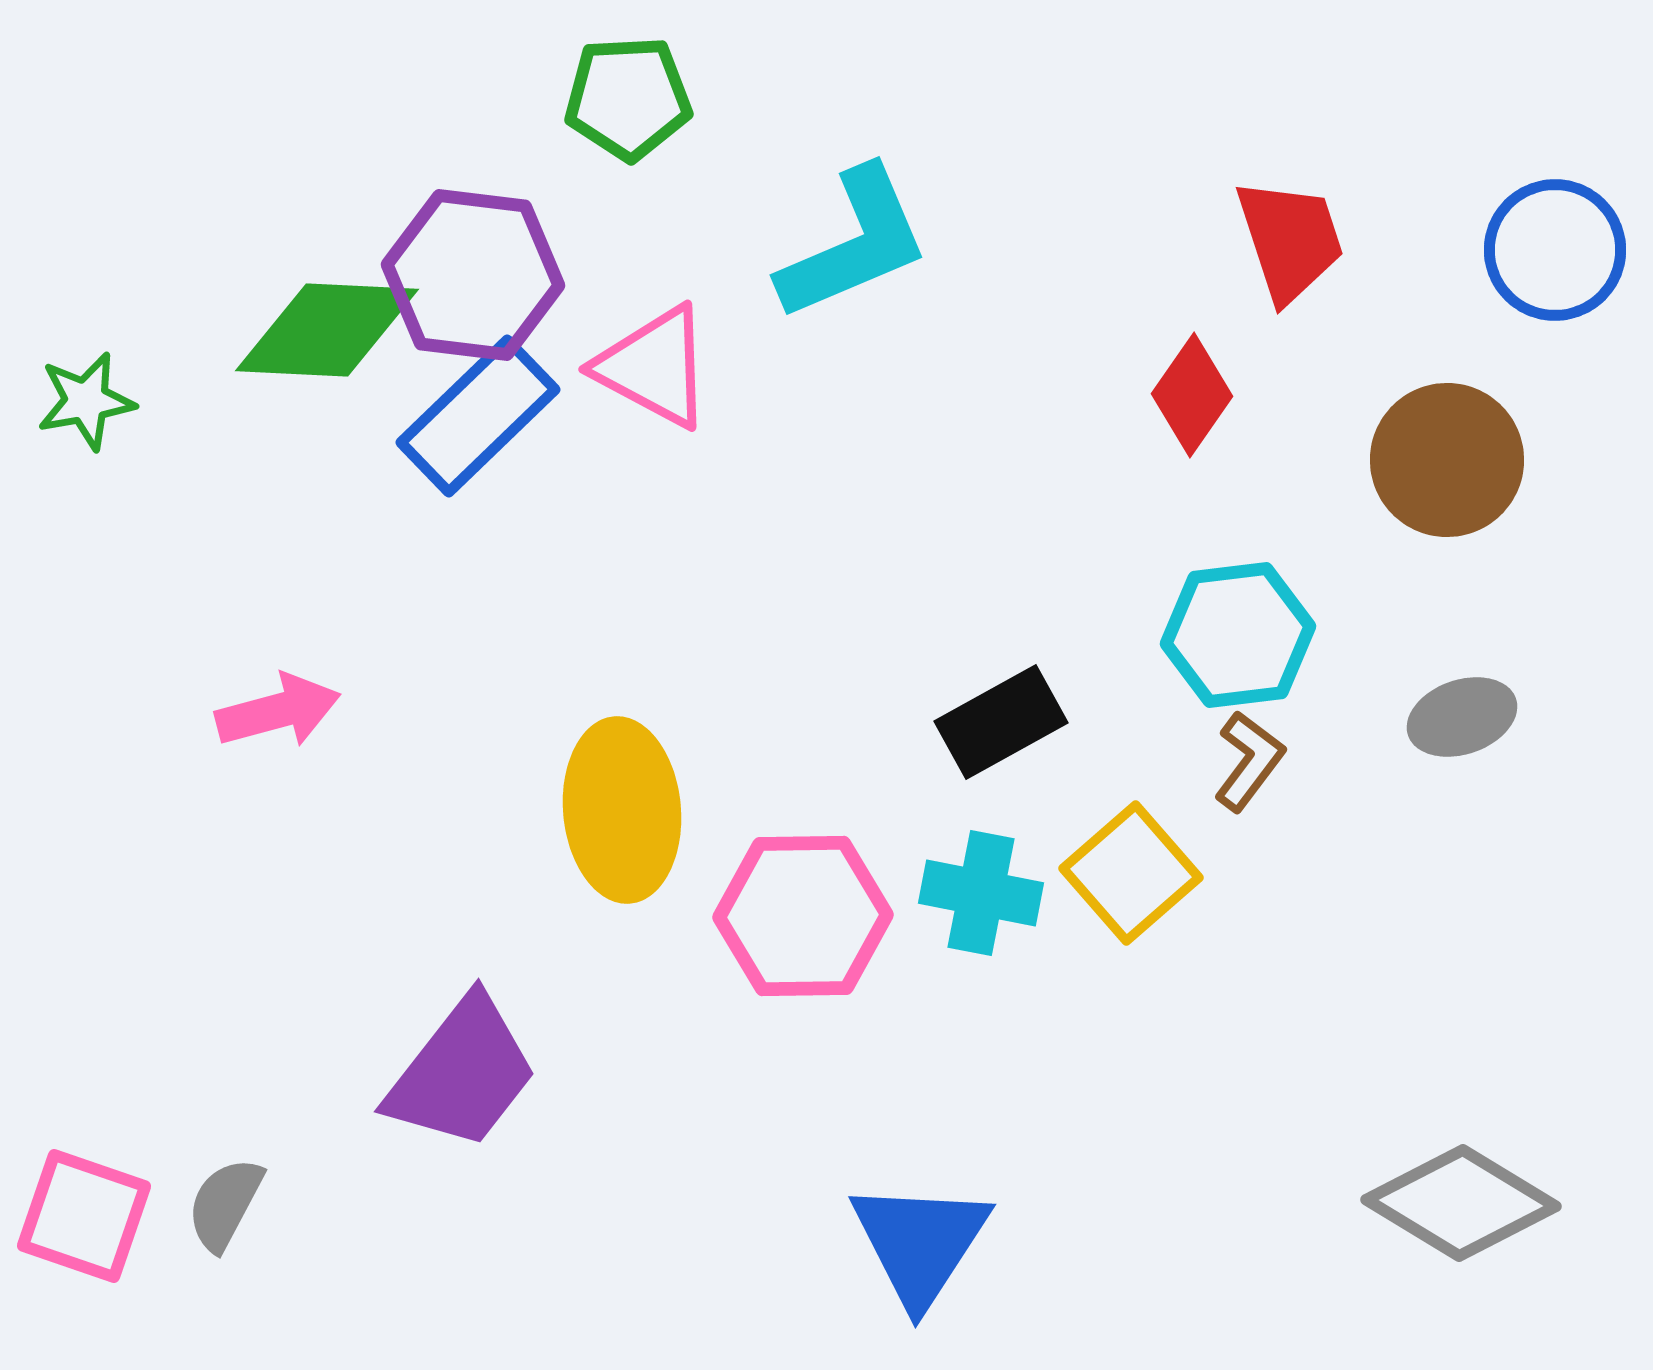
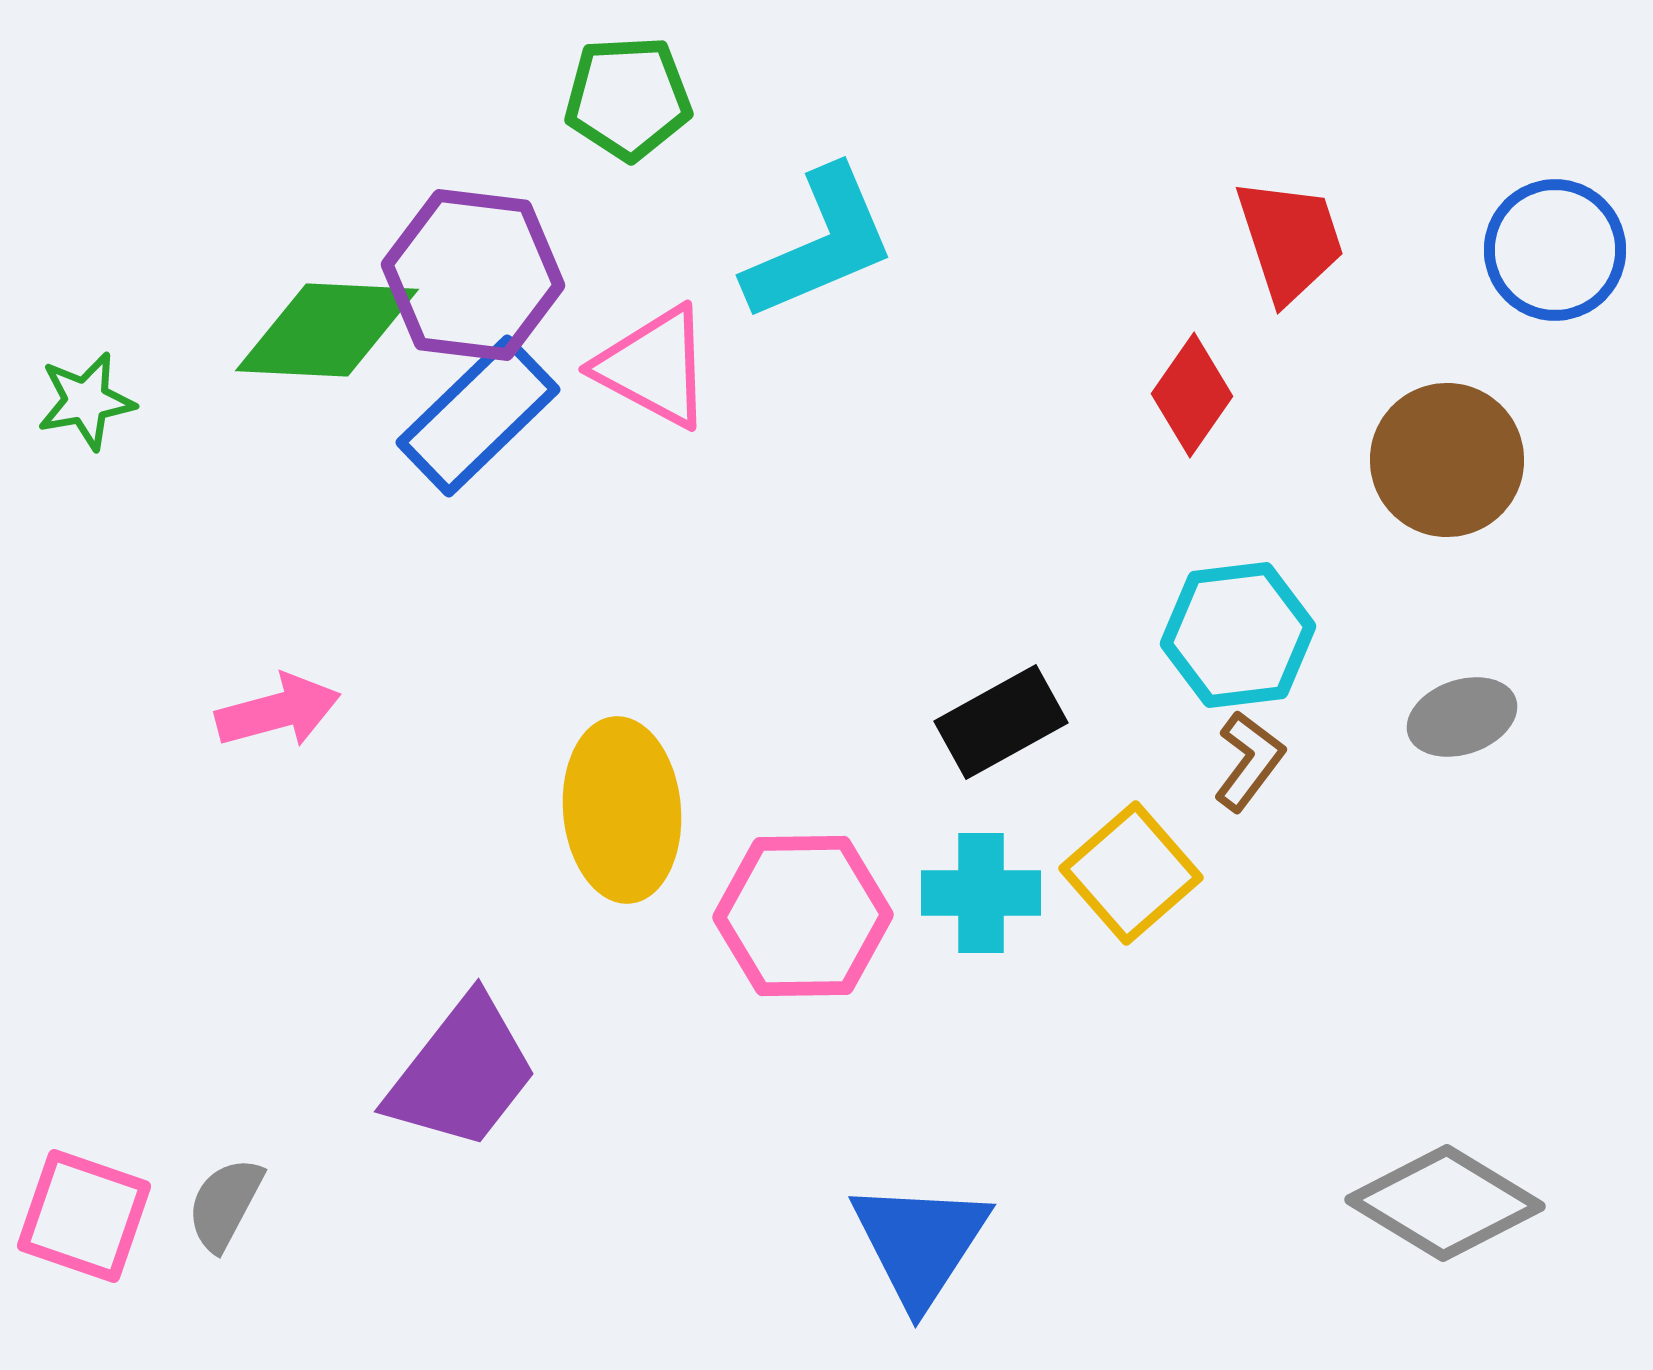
cyan L-shape: moved 34 px left
cyan cross: rotated 11 degrees counterclockwise
gray diamond: moved 16 px left
